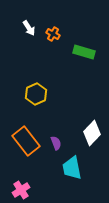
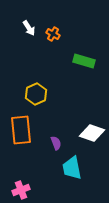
green rectangle: moved 9 px down
white diamond: rotated 65 degrees clockwise
orange rectangle: moved 5 px left, 11 px up; rotated 32 degrees clockwise
pink cross: rotated 12 degrees clockwise
